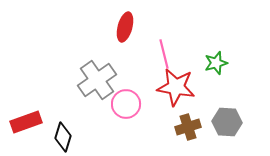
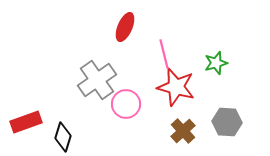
red ellipse: rotated 8 degrees clockwise
red star: rotated 6 degrees clockwise
brown cross: moved 5 px left, 4 px down; rotated 25 degrees counterclockwise
